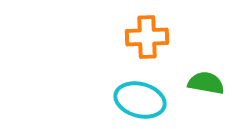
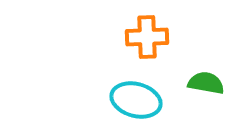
cyan ellipse: moved 4 px left
